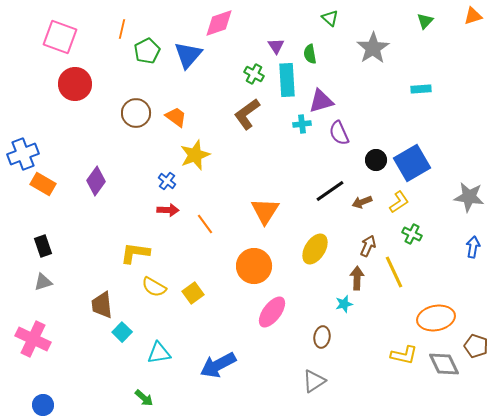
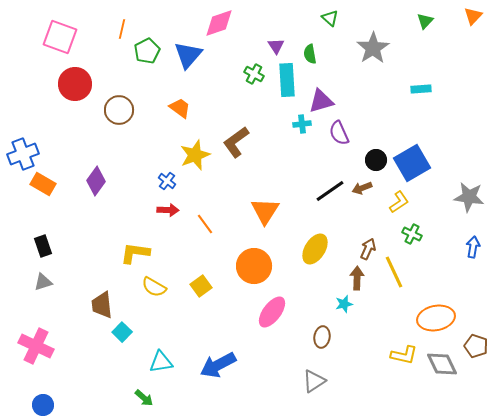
orange triangle at (473, 16): rotated 30 degrees counterclockwise
brown circle at (136, 113): moved 17 px left, 3 px up
brown L-shape at (247, 114): moved 11 px left, 28 px down
orange trapezoid at (176, 117): moved 4 px right, 9 px up
brown arrow at (362, 202): moved 14 px up
brown arrow at (368, 246): moved 3 px down
yellow square at (193, 293): moved 8 px right, 7 px up
pink cross at (33, 339): moved 3 px right, 7 px down
cyan triangle at (159, 353): moved 2 px right, 9 px down
gray diamond at (444, 364): moved 2 px left
